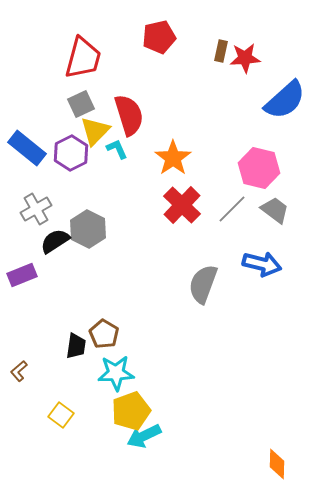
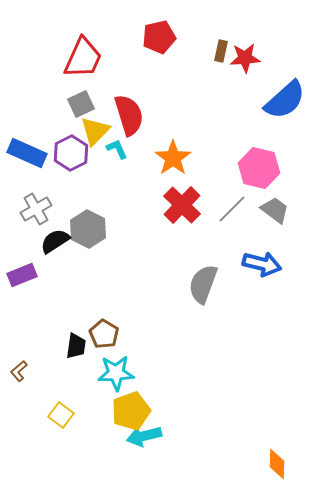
red trapezoid: rotated 9 degrees clockwise
blue rectangle: moved 5 px down; rotated 15 degrees counterclockwise
cyan arrow: rotated 12 degrees clockwise
